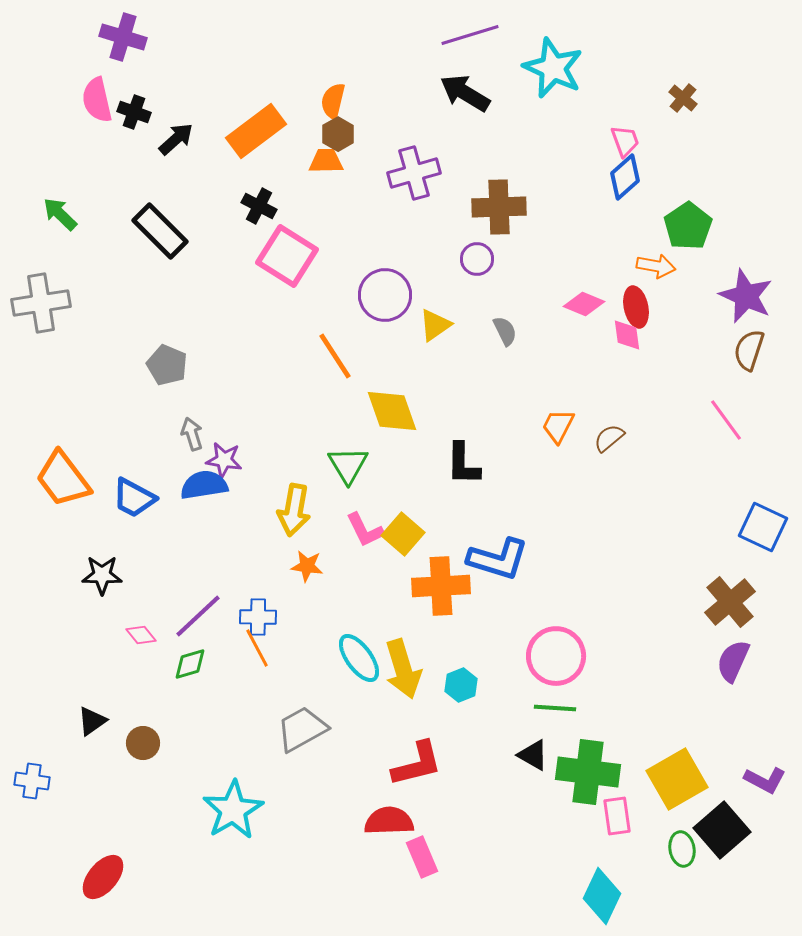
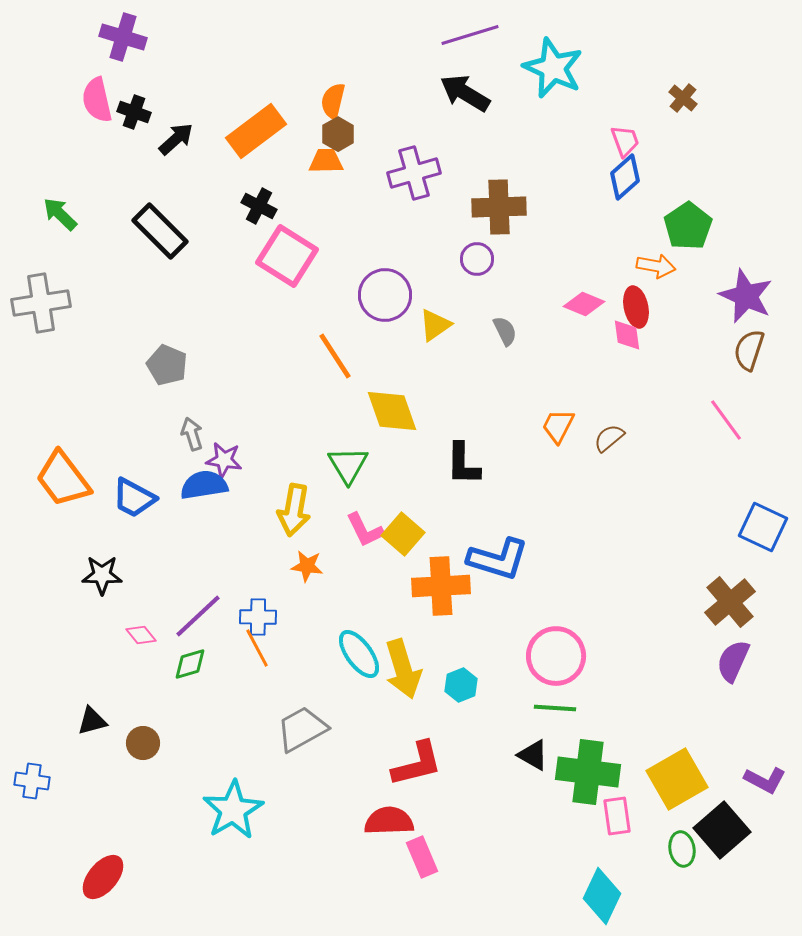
cyan ellipse at (359, 658): moved 4 px up
black triangle at (92, 721): rotated 20 degrees clockwise
